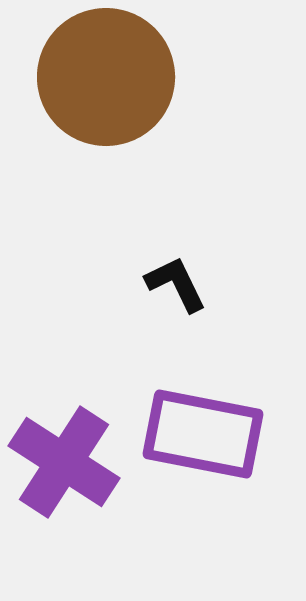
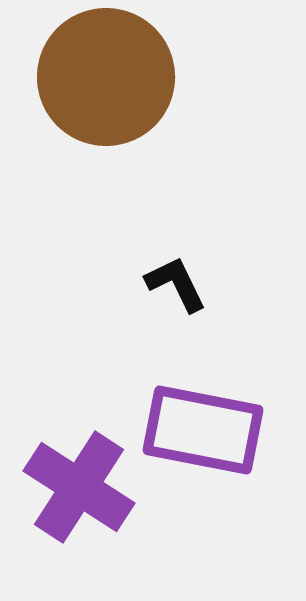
purple rectangle: moved 4 px up
purple cross: moved 15 px right, 25 px down
